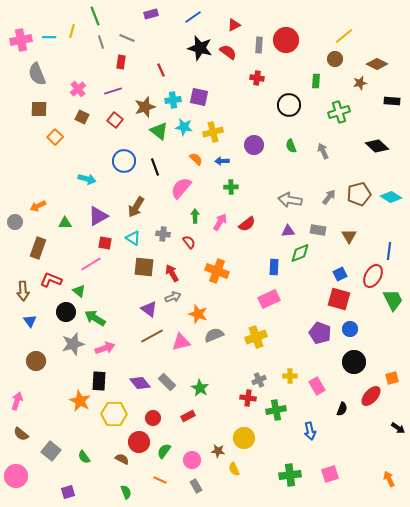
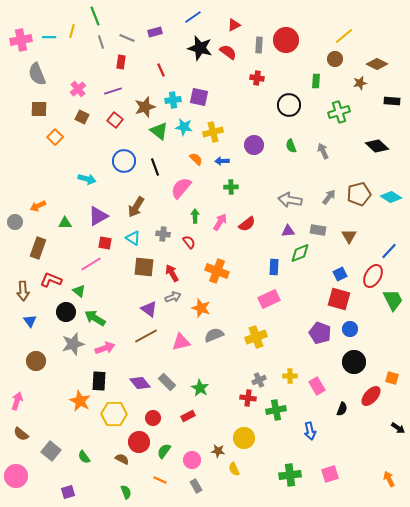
purple rectangle at (151, 14): moved 4 px right, 18 px down
blue line at (389, 251): rotated 36 degrees clockwise
orange star at (198, 314): moved 3 px right, 6 px up
brown line at (152, 336): moved 6 px left
orange square at (392, 378): rotated 32 degrees clockwise
